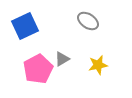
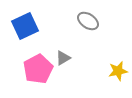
gray triangle: moved 1 px right, 1 px up
yellow star: moved 20 px right, 6 px down
